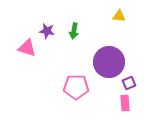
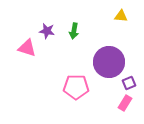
yellow triangle: moved 2 px right
pink rectangle: rotated 35 degrees clockwise
